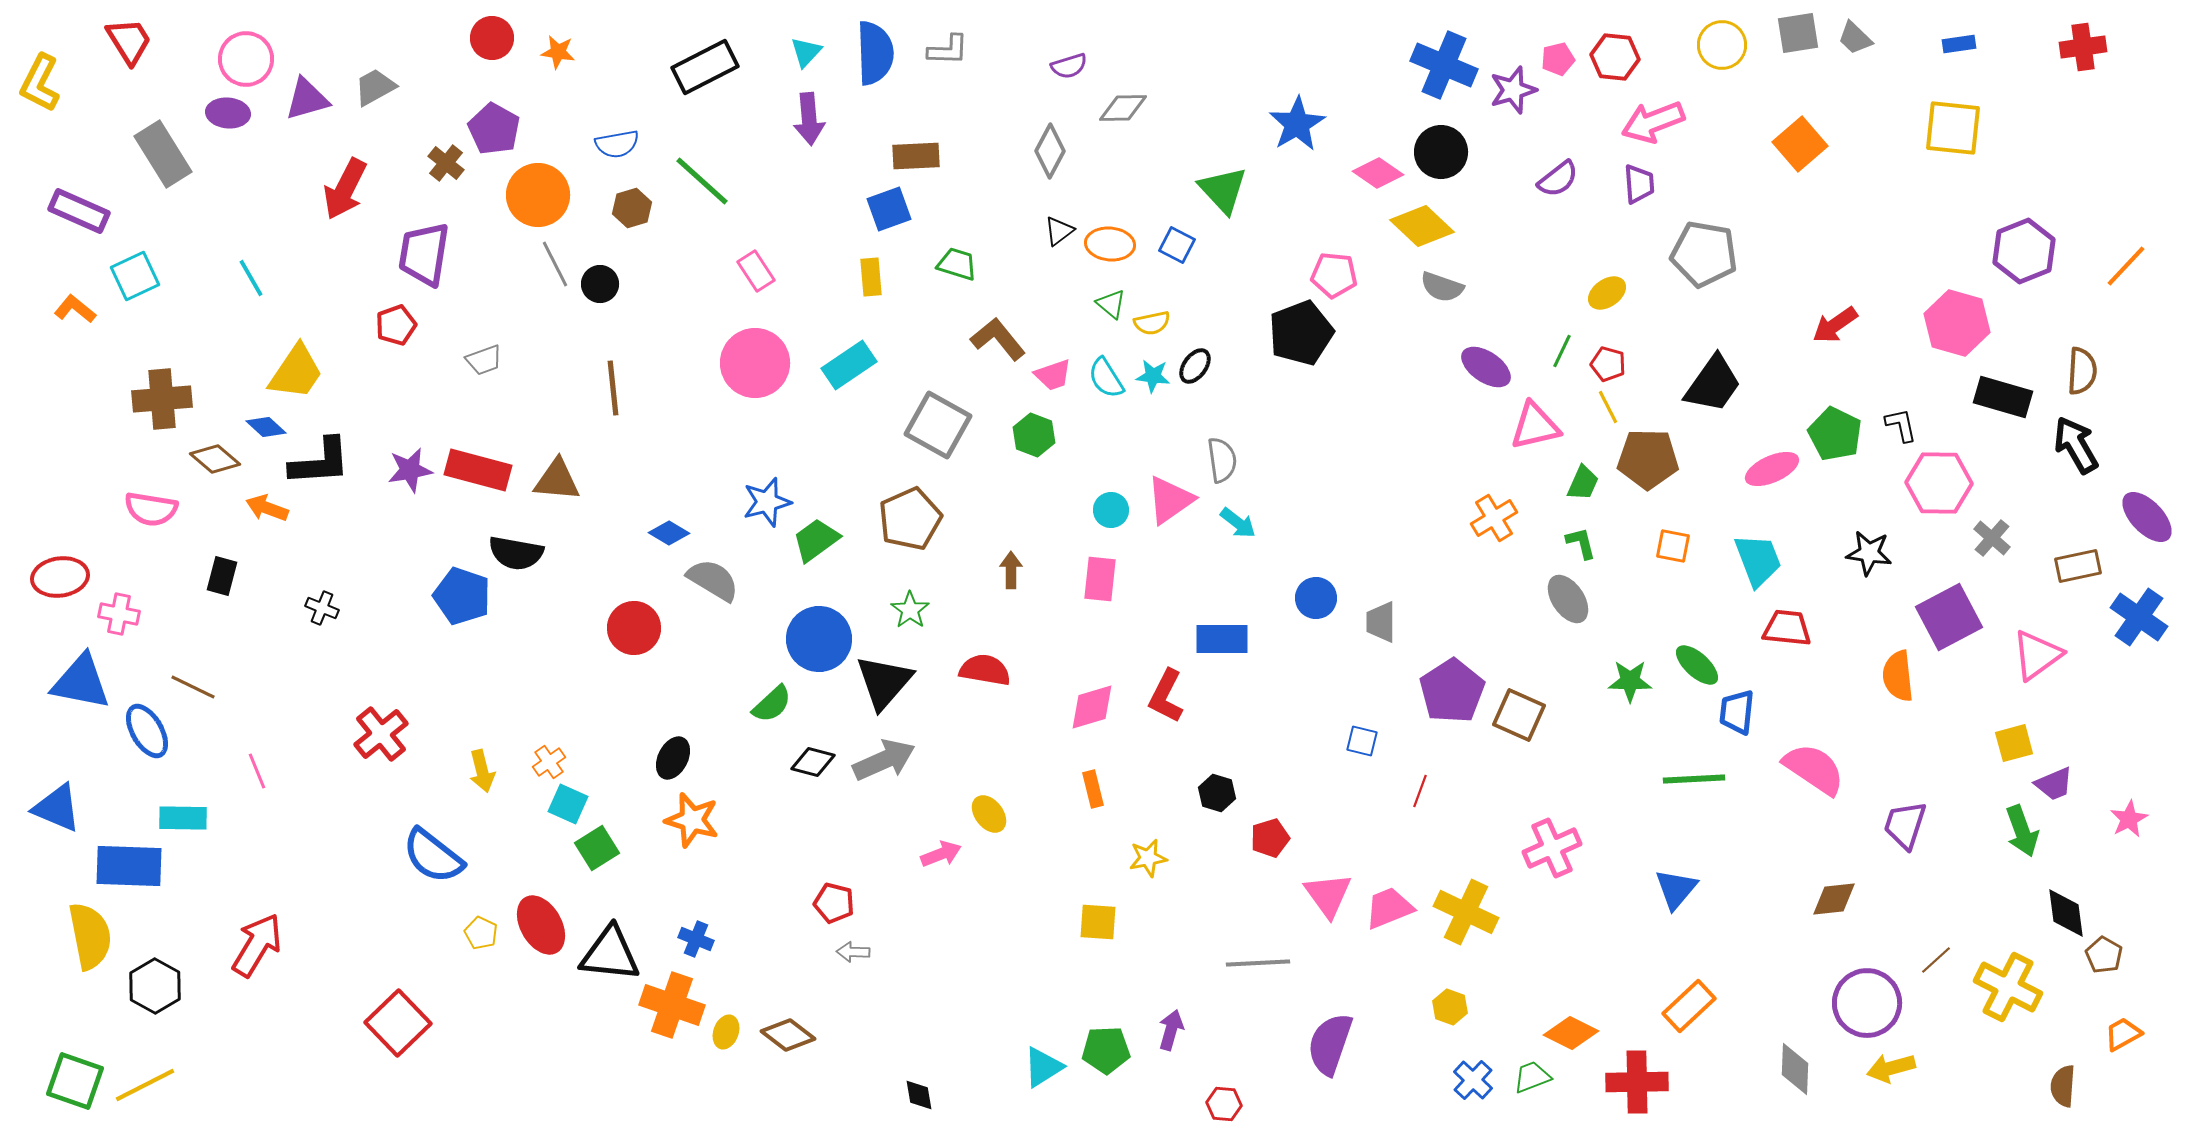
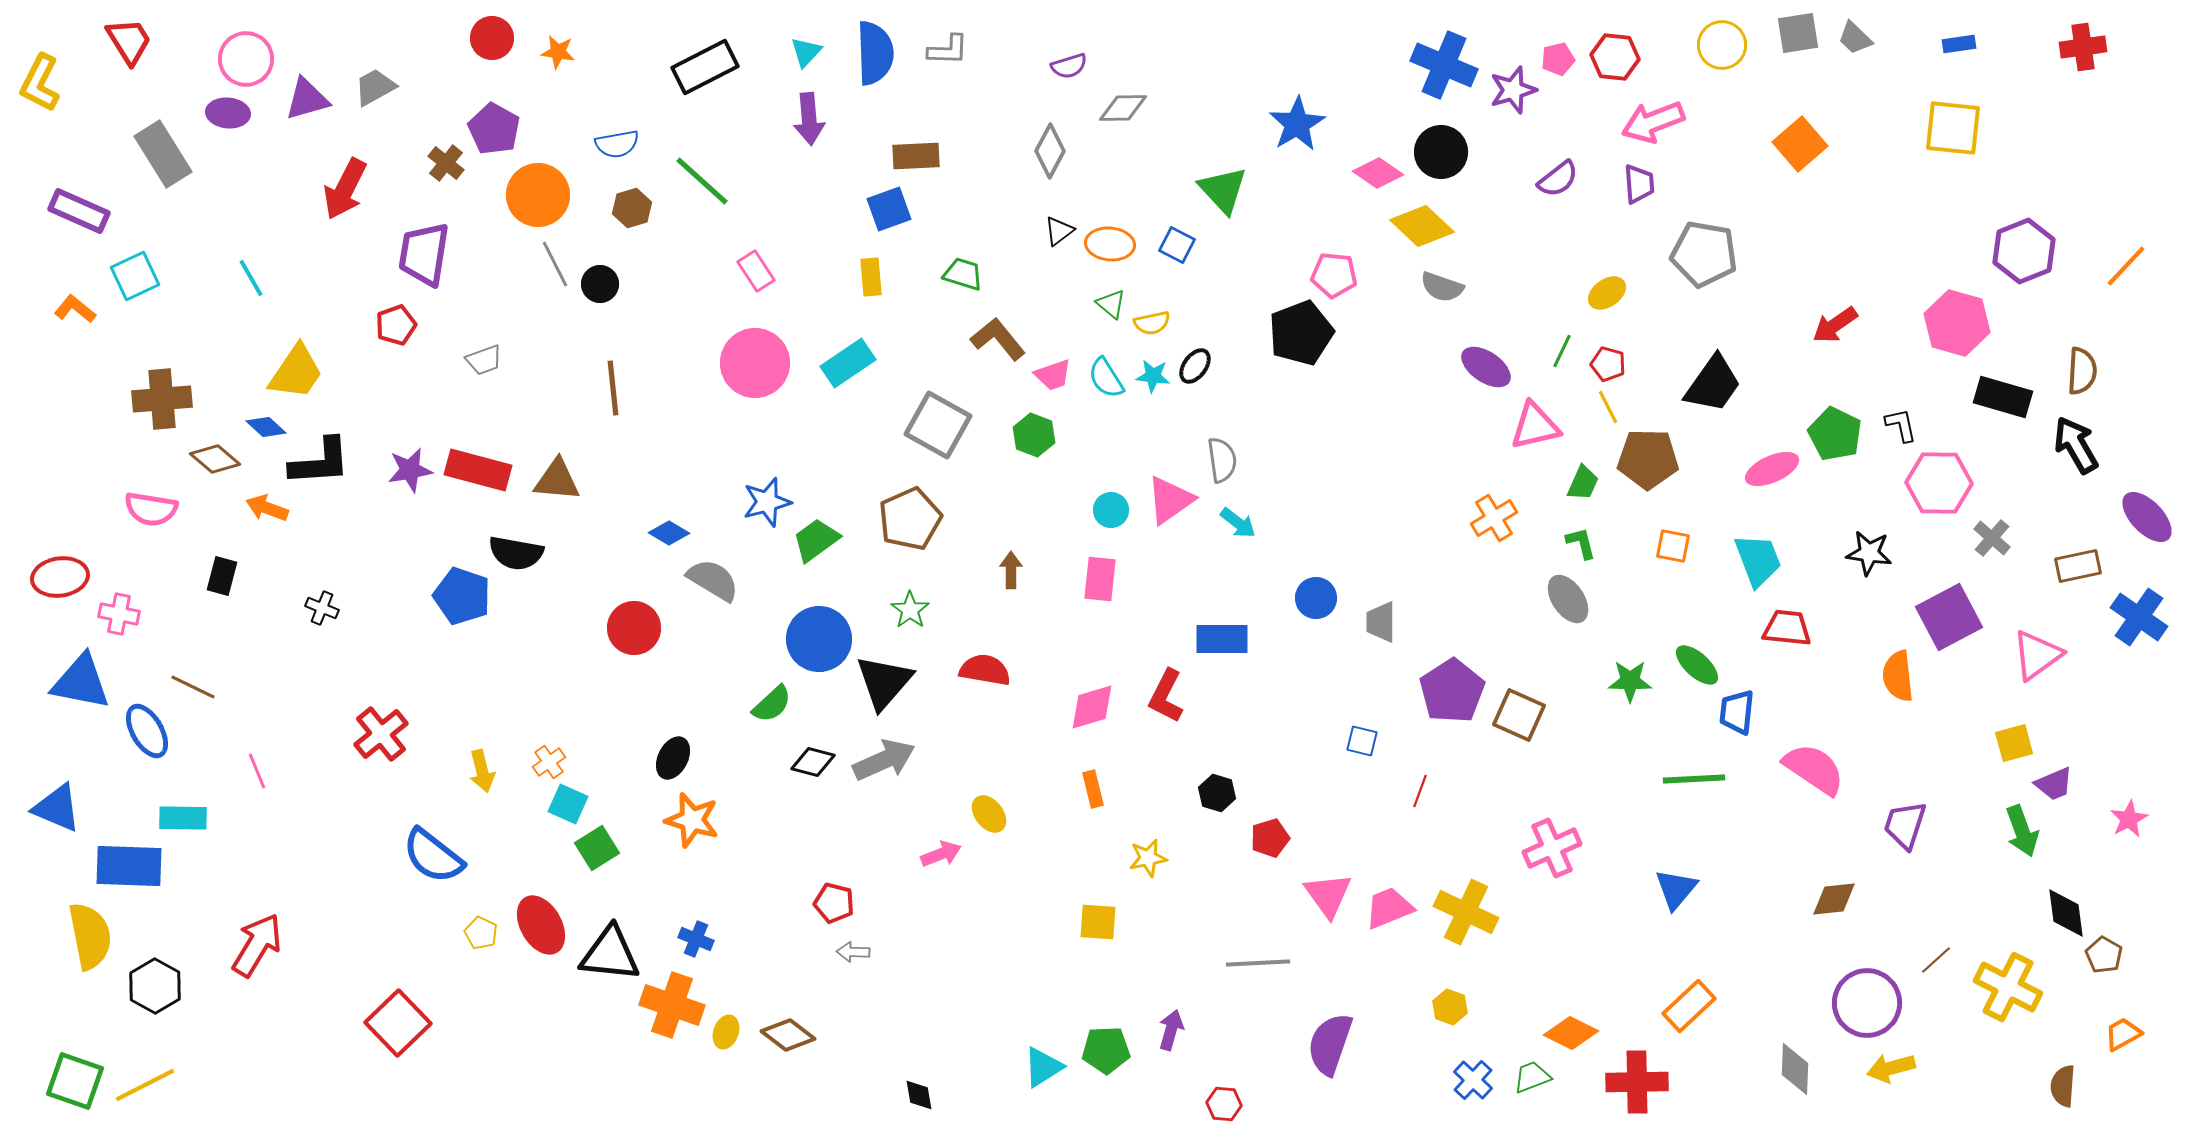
green trapezoid at (957, 264): moved 6 px right, 10 px down
cyan rectangle at (849, 365): moved 1 px left, 2 px up
